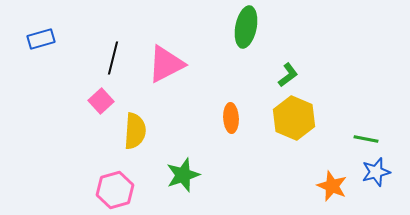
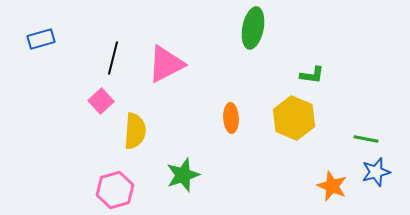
green ellipse: moved 7 px right, 1 px down
green L-shape: moved 24 px right; rotated 45 degrees clockwise
